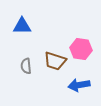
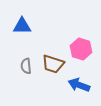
pink hexagon: rotated 10 degrees clockwise
brown trapezoid: moved 2 px left, 3 px down
blue arrow: rotated 30 degrees clockwise
